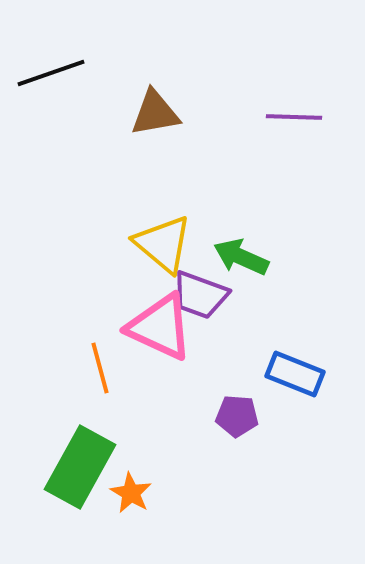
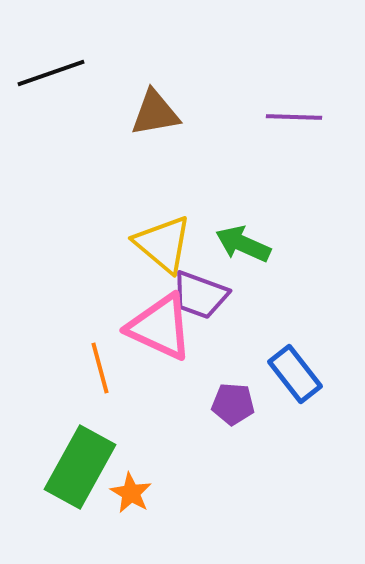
green arrow: moved 2 px right, 13 px up
blue rectangle: rotated 30 degrees clockwise
purple pentagon: moved 4 px left, 12 px up
